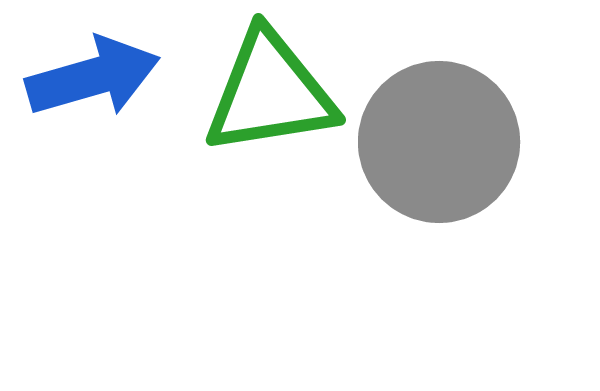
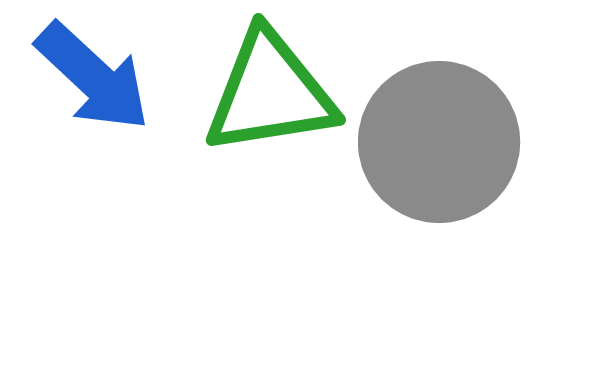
blue arrow: rotated 59 degrees clockwise
